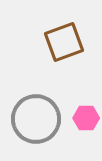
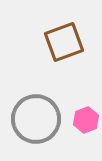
pink hexagon: moved 2 px down; rotated 20 degrees counterclockwise
